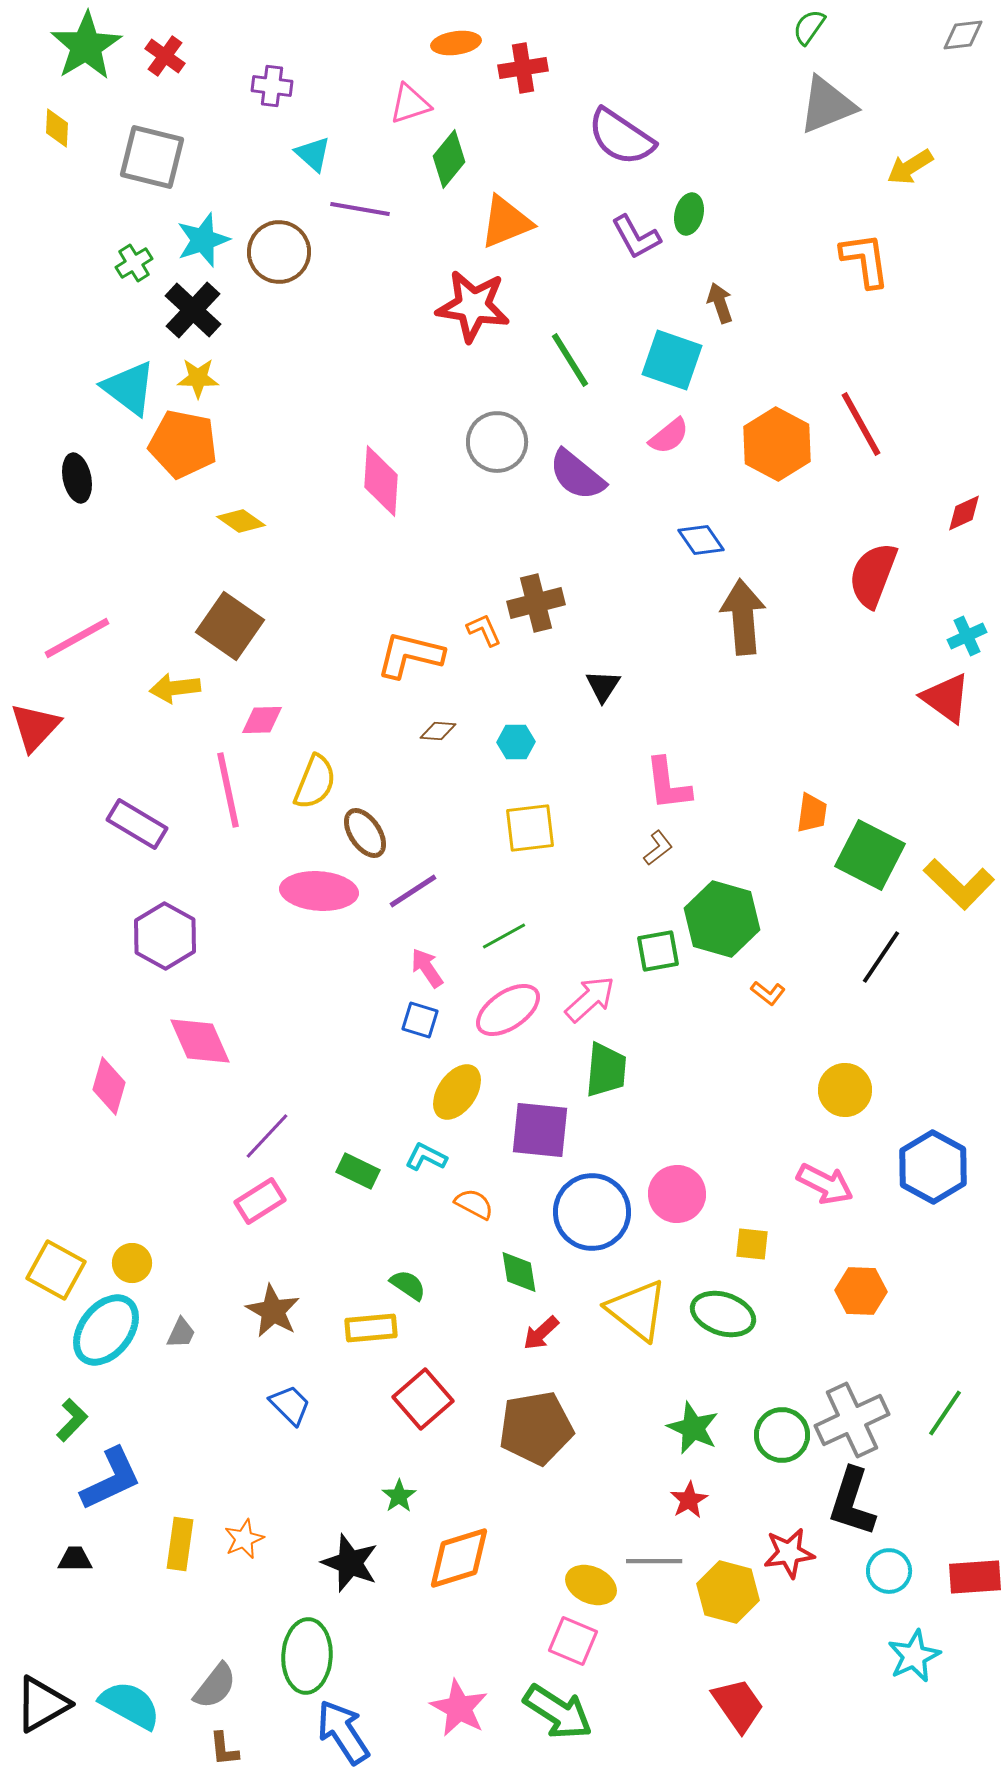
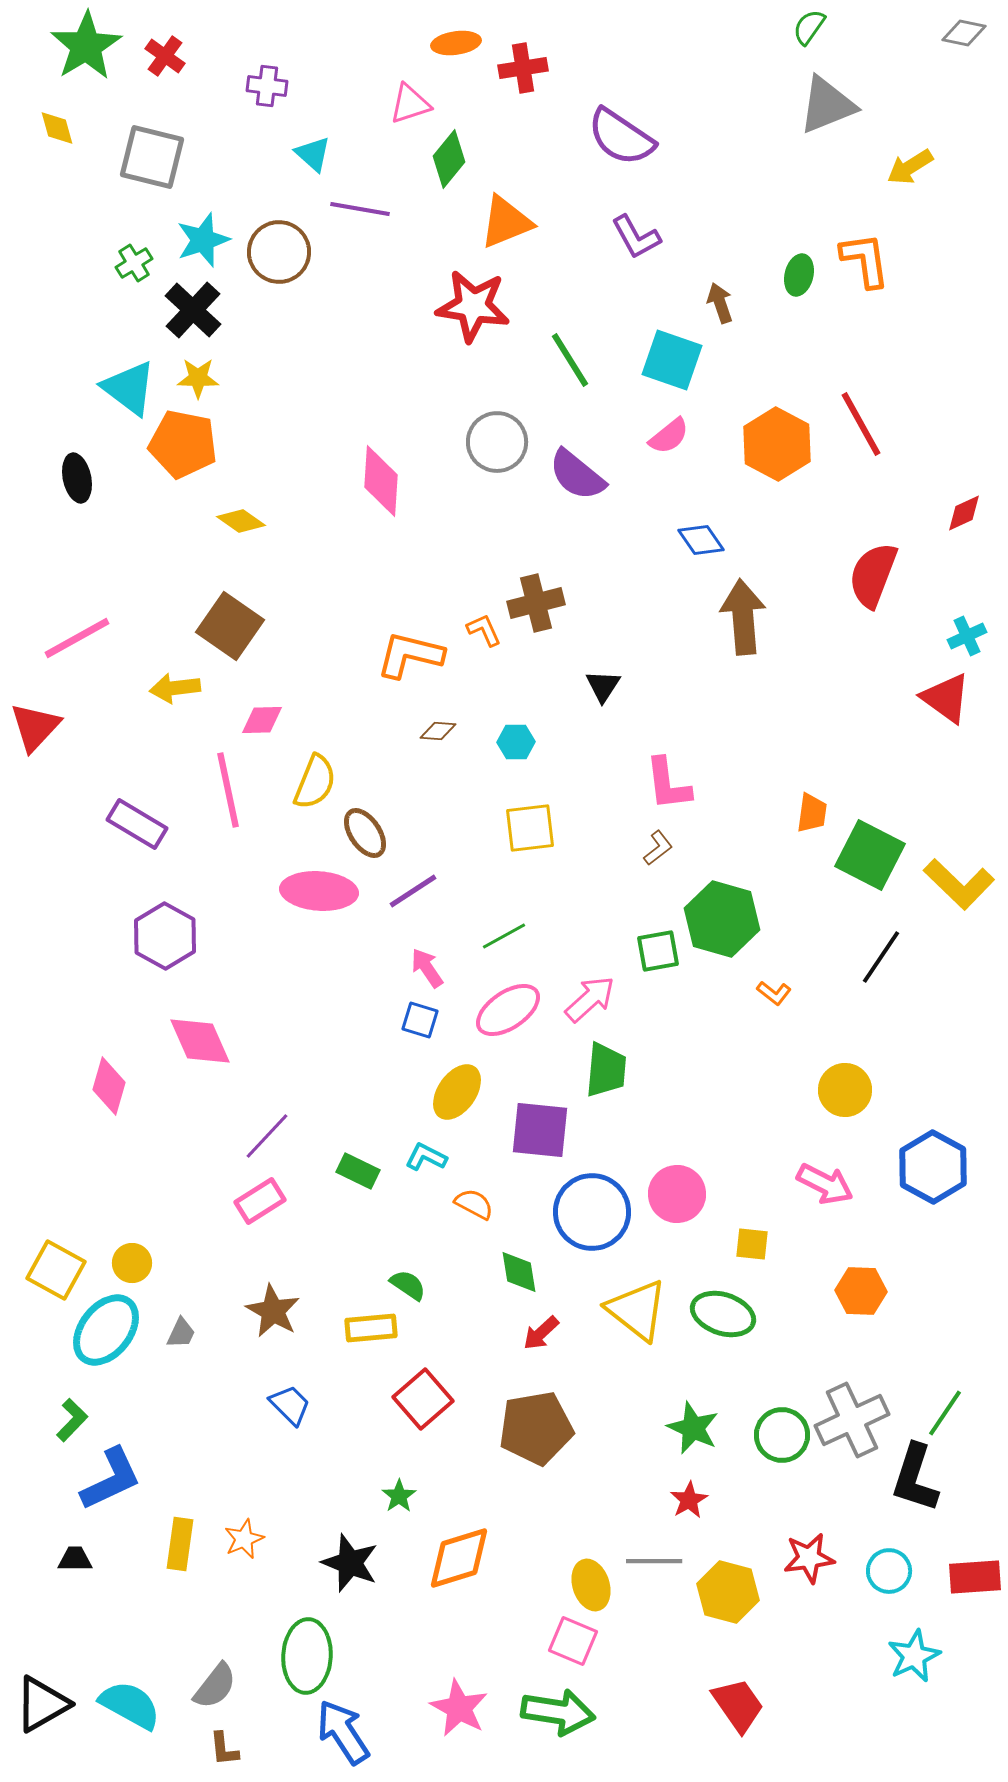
gray diamond at (963, 35): moved 1 px right, 2 px up; rotated 18 degrees clockwise
purple cross at (272, 86): moved 5 px left
yellow diamond at (57, 128): rotated 18 degrees counterclockwise
green ellipse at (689, 214): moved 110 px right, 61 px down
orange L-shape at (768, 993): moved 6 px right
black L-shape at (852, 1502): moved 63 px right, 24 px up
red star at (789, 1553): moved 20 px right, 5 px down
yellow ellipse at (591, 1585): rotated 48 degrees clockwise
green arrow at (558, 1712): rotated 24 degrees counterclockwise
